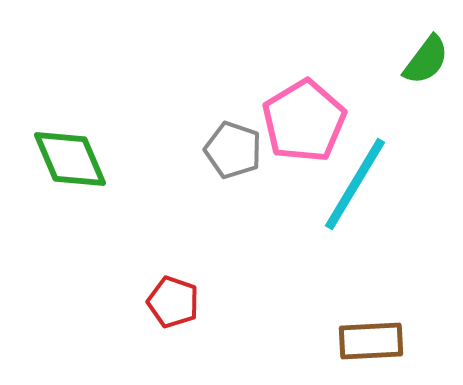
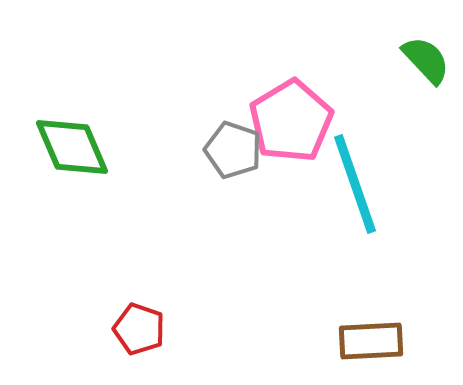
green semicircle: rotated 80 degrees counterclockwise
pink pentagon: moved 13 px left
green diamond: moved 2 px right, 12 px up
cyan line: rotated 50 degrees counterclockwise
red pentagon: moved 34 px left, 27 px down
